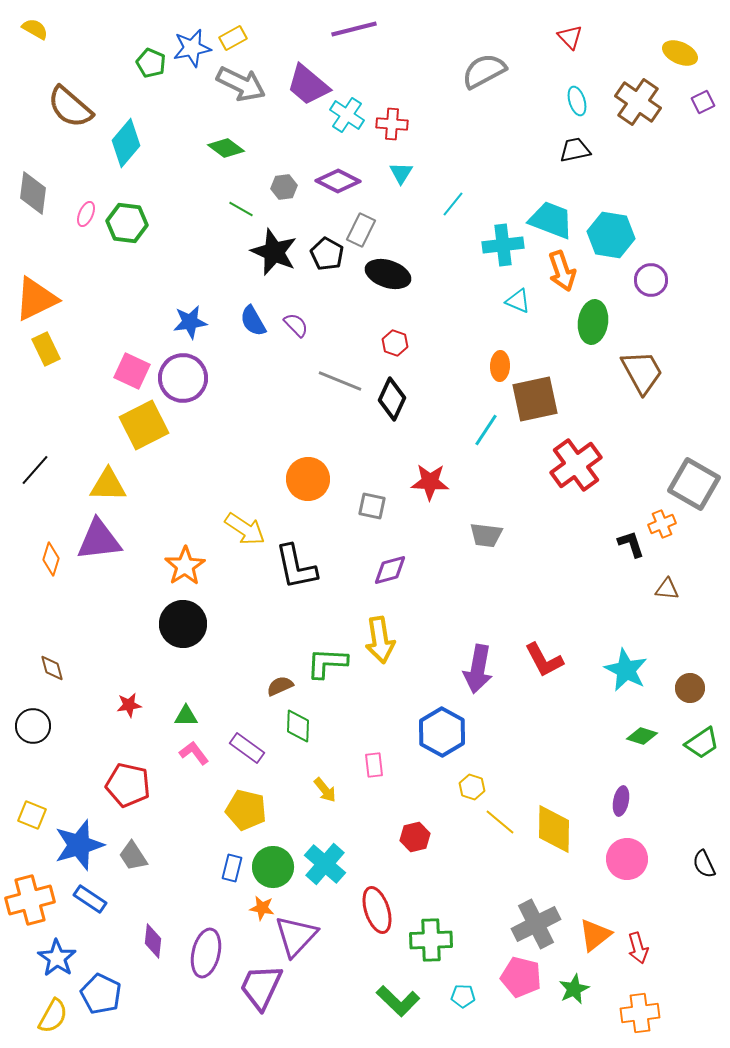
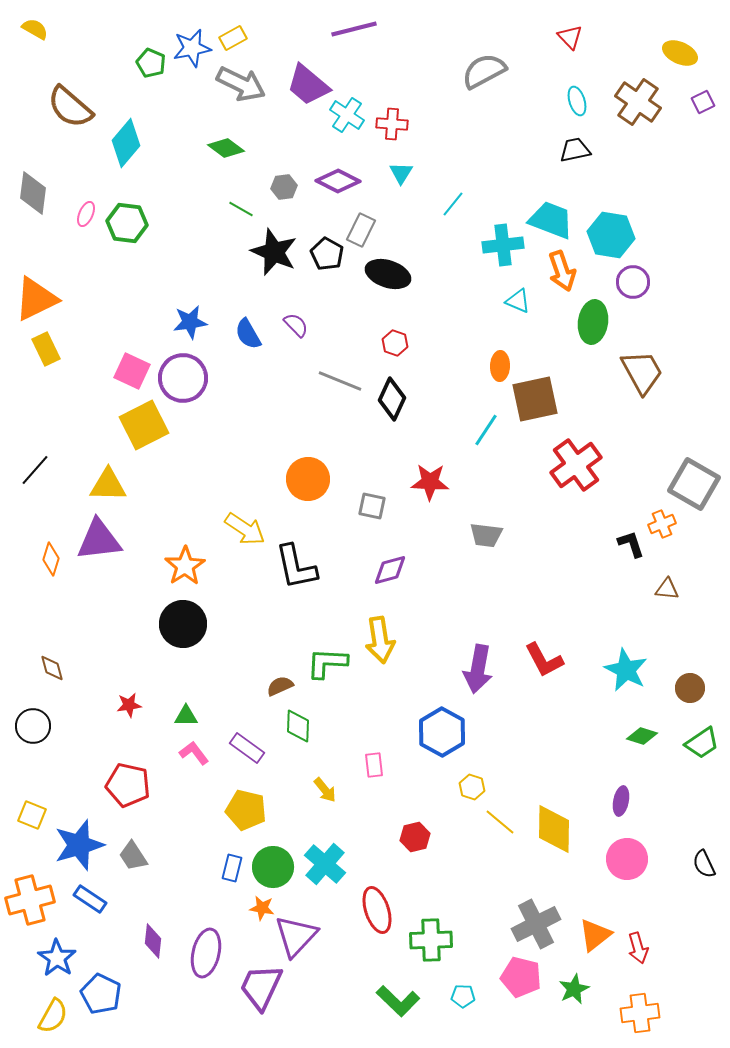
purple circle at (651, 280): moved 18 px left, 2 px down
blue semicircle at (253, 321): moved 5 px left, 13 px down
